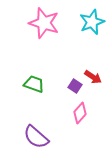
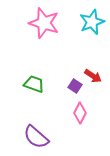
red arrow: moved 1 px up
pink diamond: rotated 15 degrees counterclockwise
